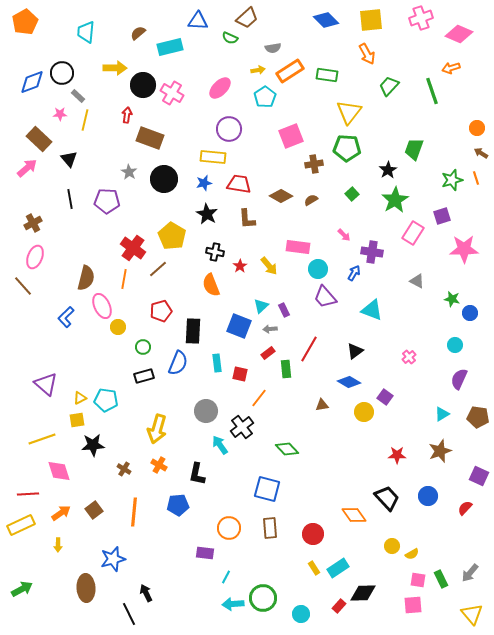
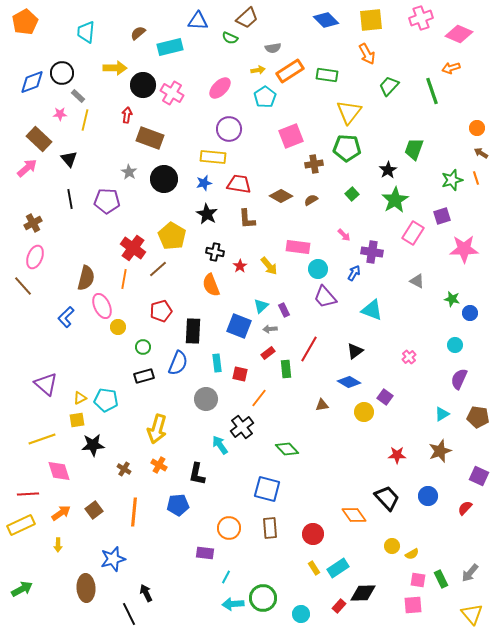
gray circle at (206, 411): moved 12 px up
